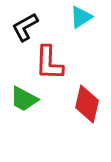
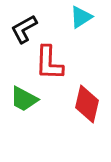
black L-shape: moved 1 px left, 2 px down
